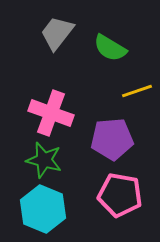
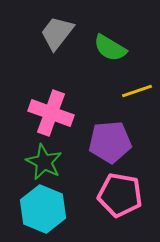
purple pentagon: moved 2 px left, 3 px down
green star: moved 2 px down; rotated 12 degrees clockwise
